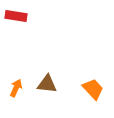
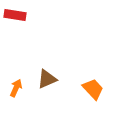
red rectangle: moved 1 px left, 1 px up
brown triangle: moved 5 px up; rotated 30 degrees counterclockwise
